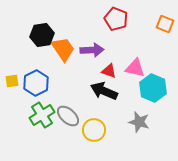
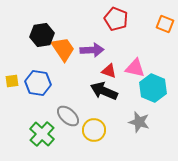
blue hexagon: moved 2 px right; rotated 25 degrees counterclockwise
green cross: moved 19 px down; rotated 15 degrees counterclockwise
